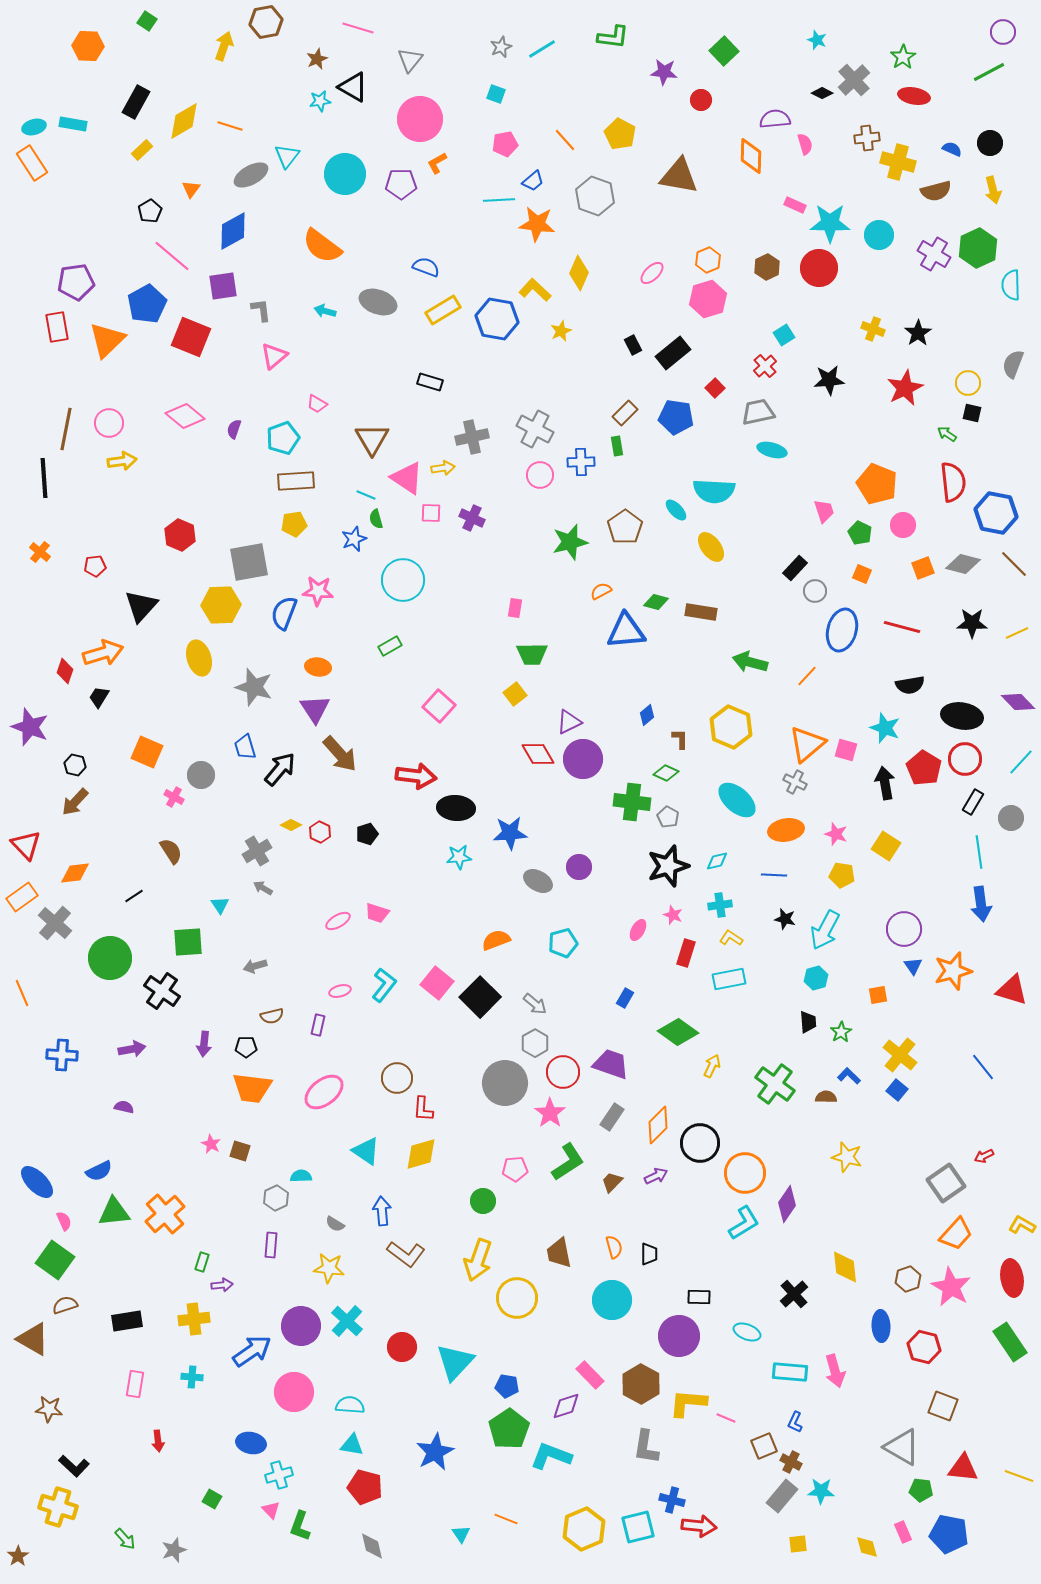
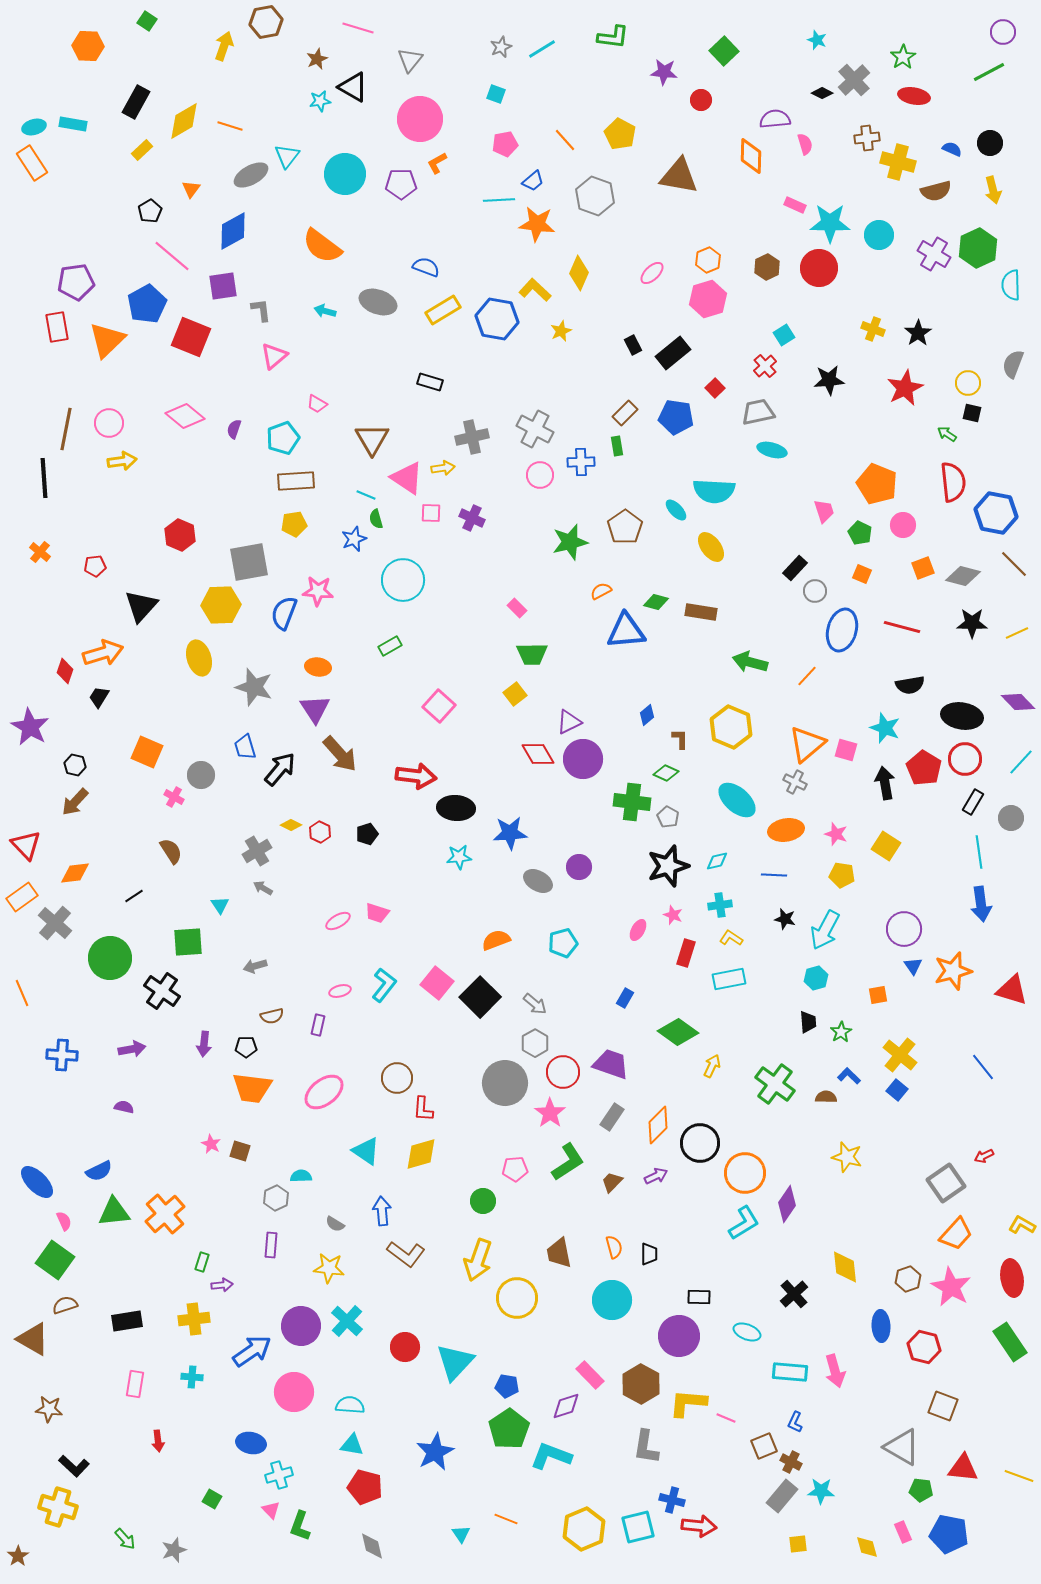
gray diamond at (963, 564): moved 12 px down
pink rectangle at (515, 608): moved 2 px right; rotated 54 degrees counterclockwise
purple star at (30, 727): rotated 9 degrees clockwise
red circle at (402, 1347): moved 3 px right
